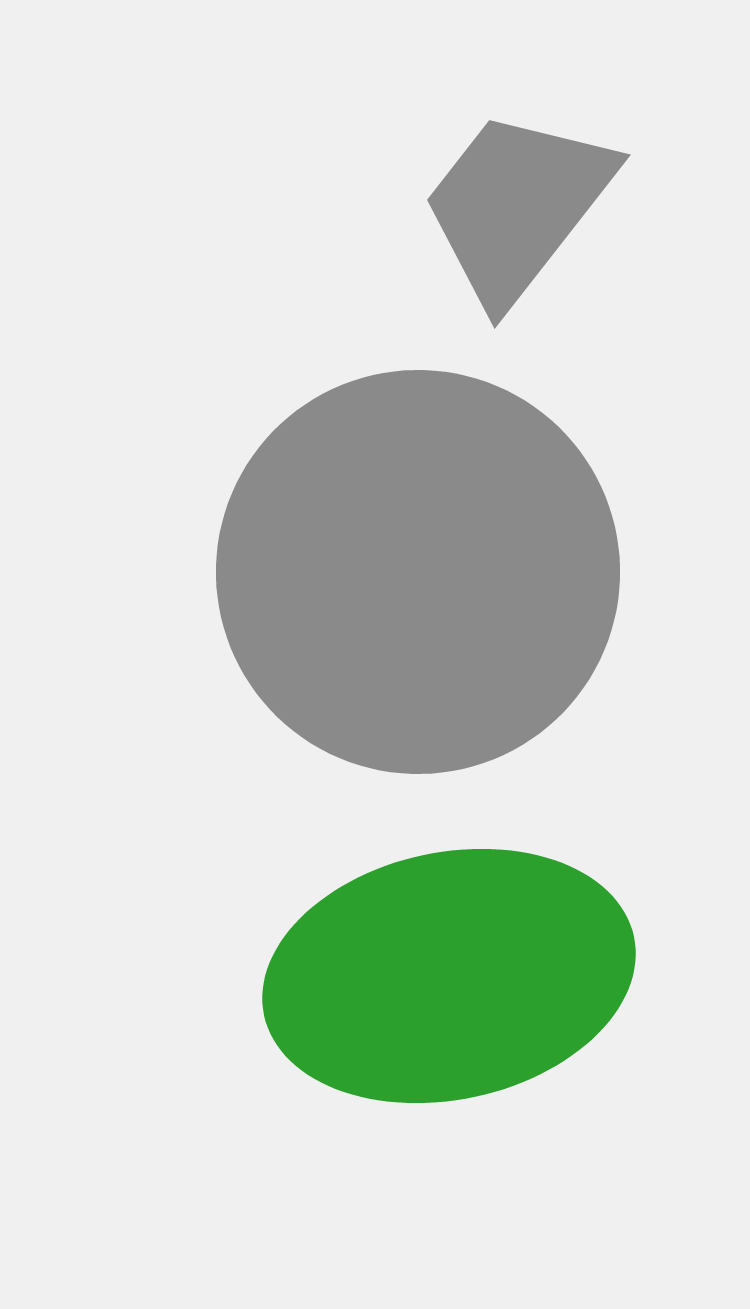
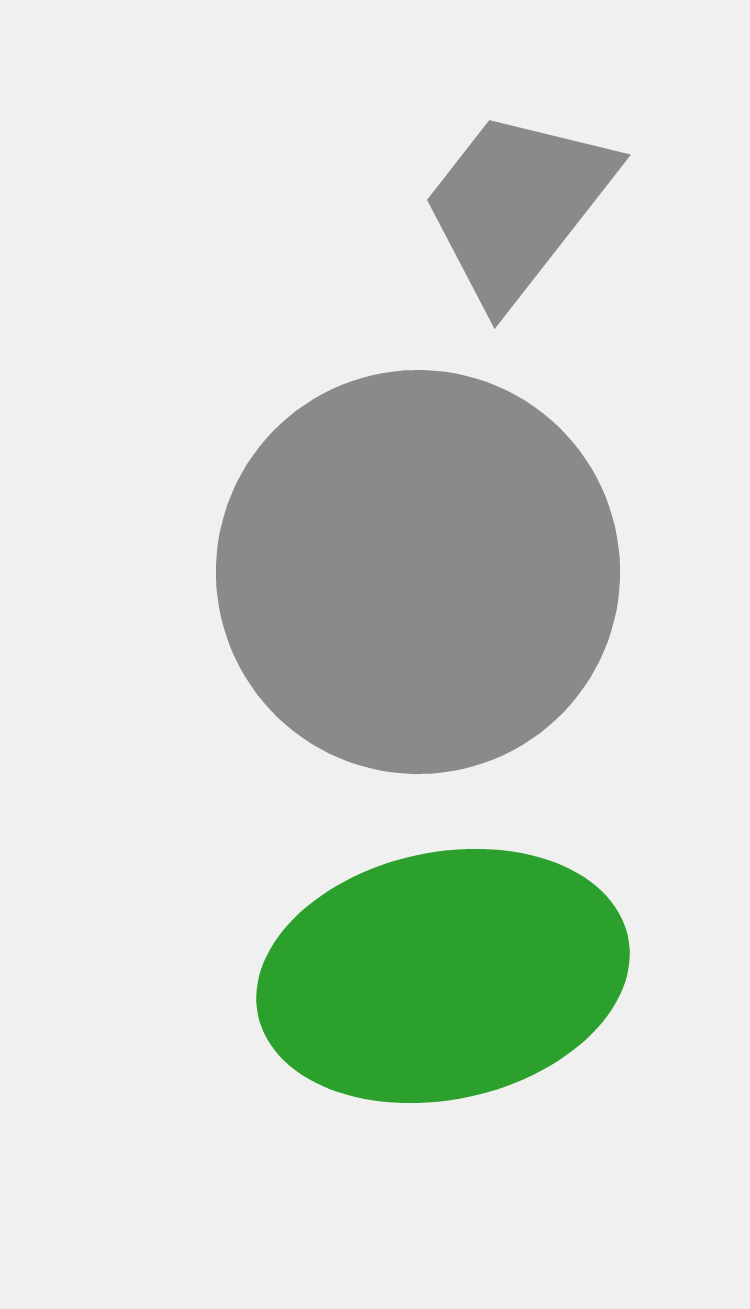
green ellipse: moved 6 px left
